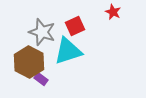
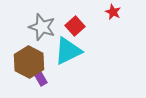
red square: rotated 18 degrees counterclockwise
gray star: moved 5 px up
cyan triangle: rotated 8 degrees counterclockwise
purple rectangle: rotated 24 degrees clockwise
